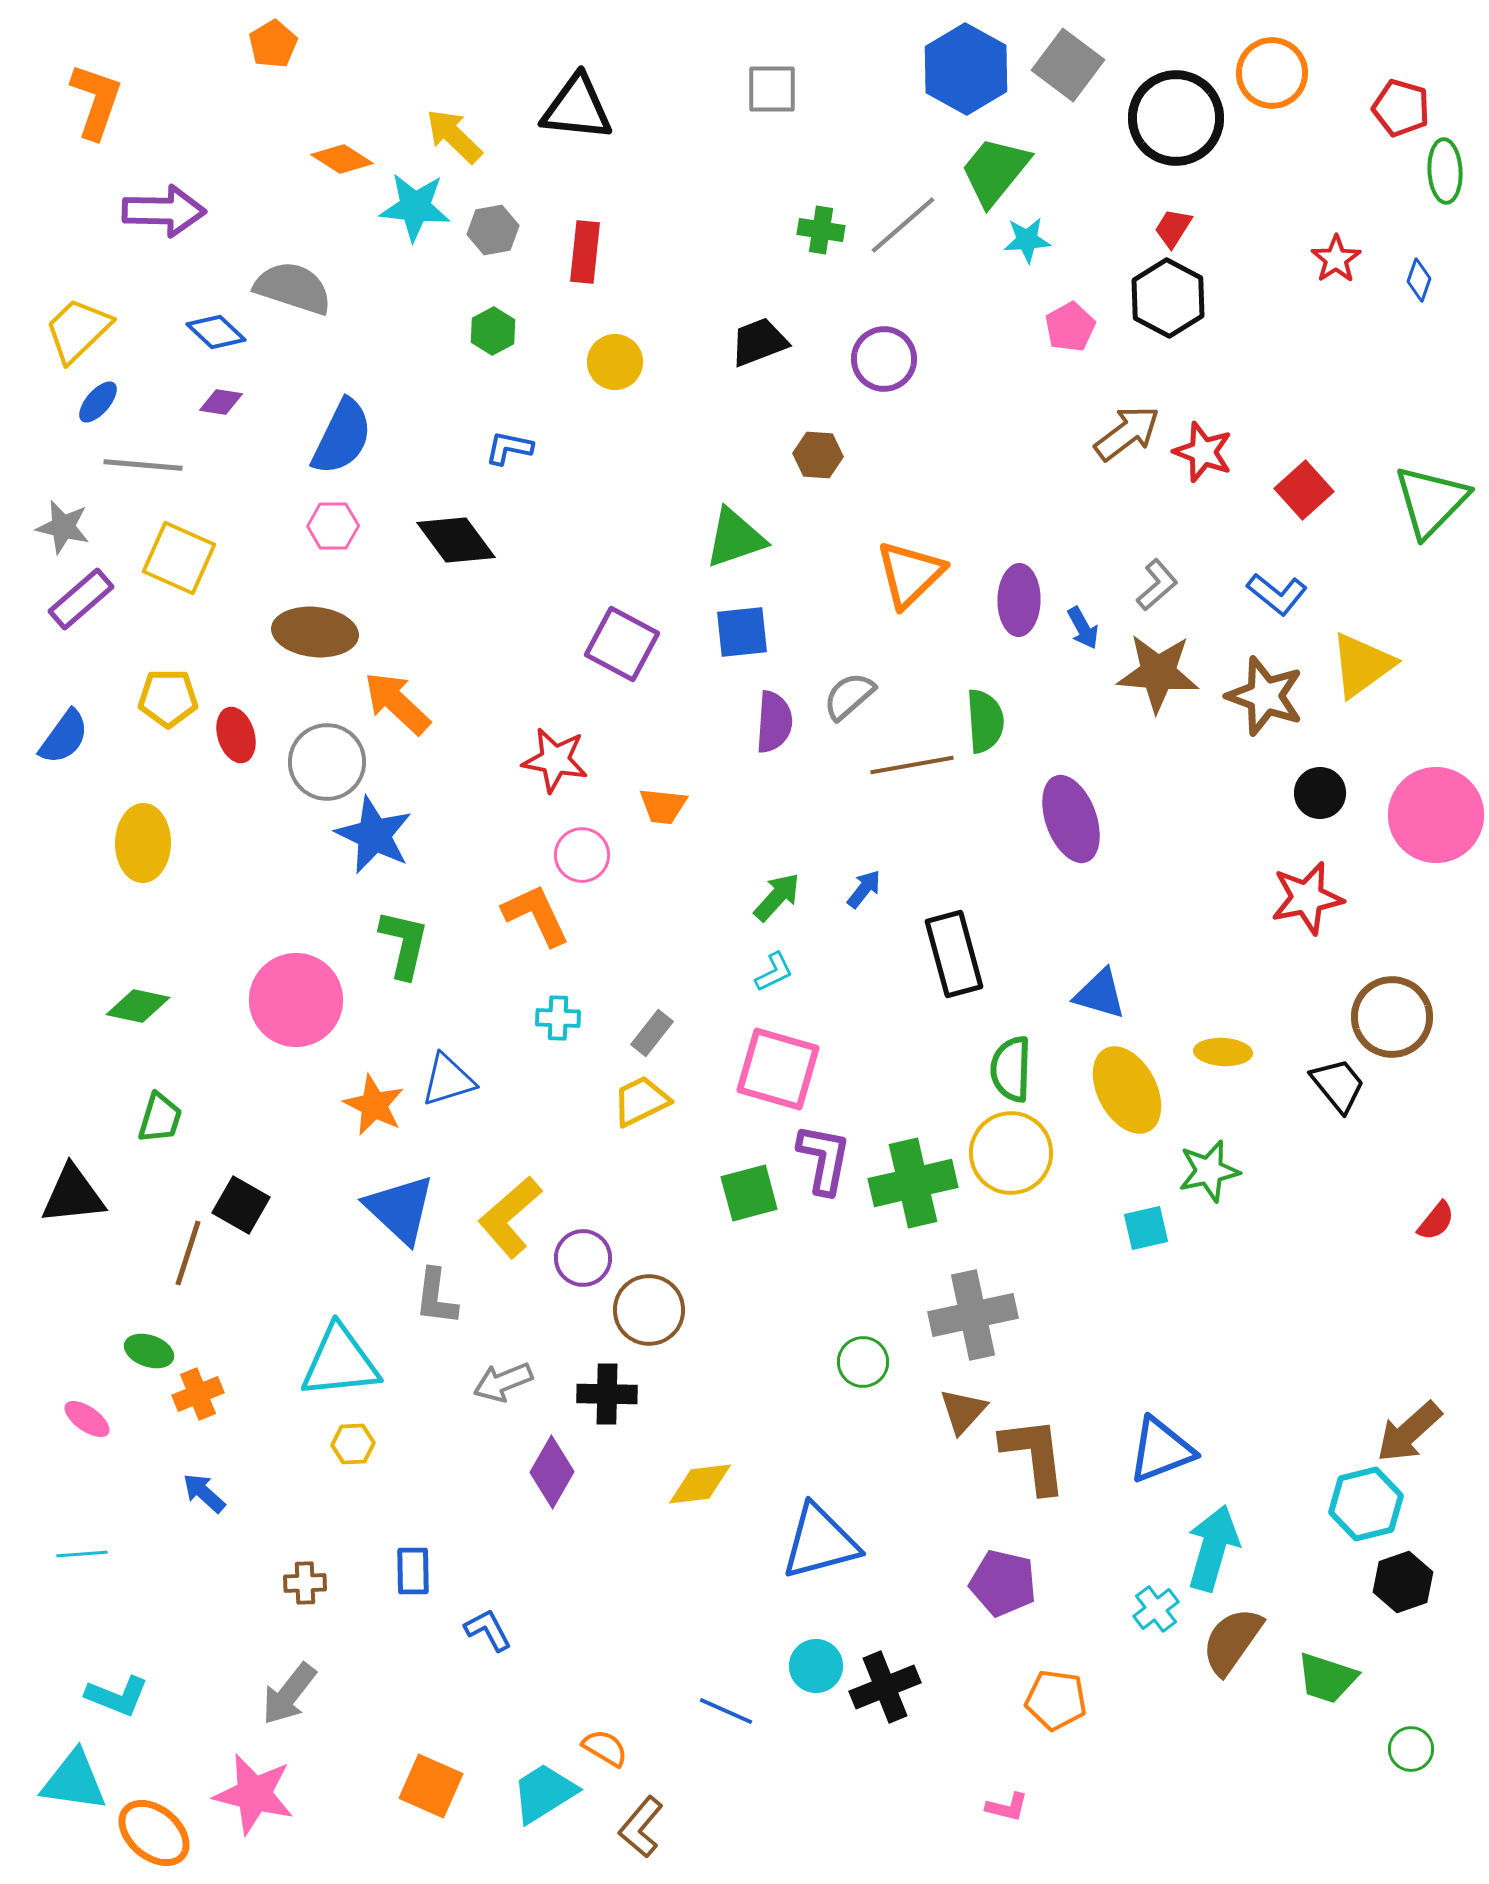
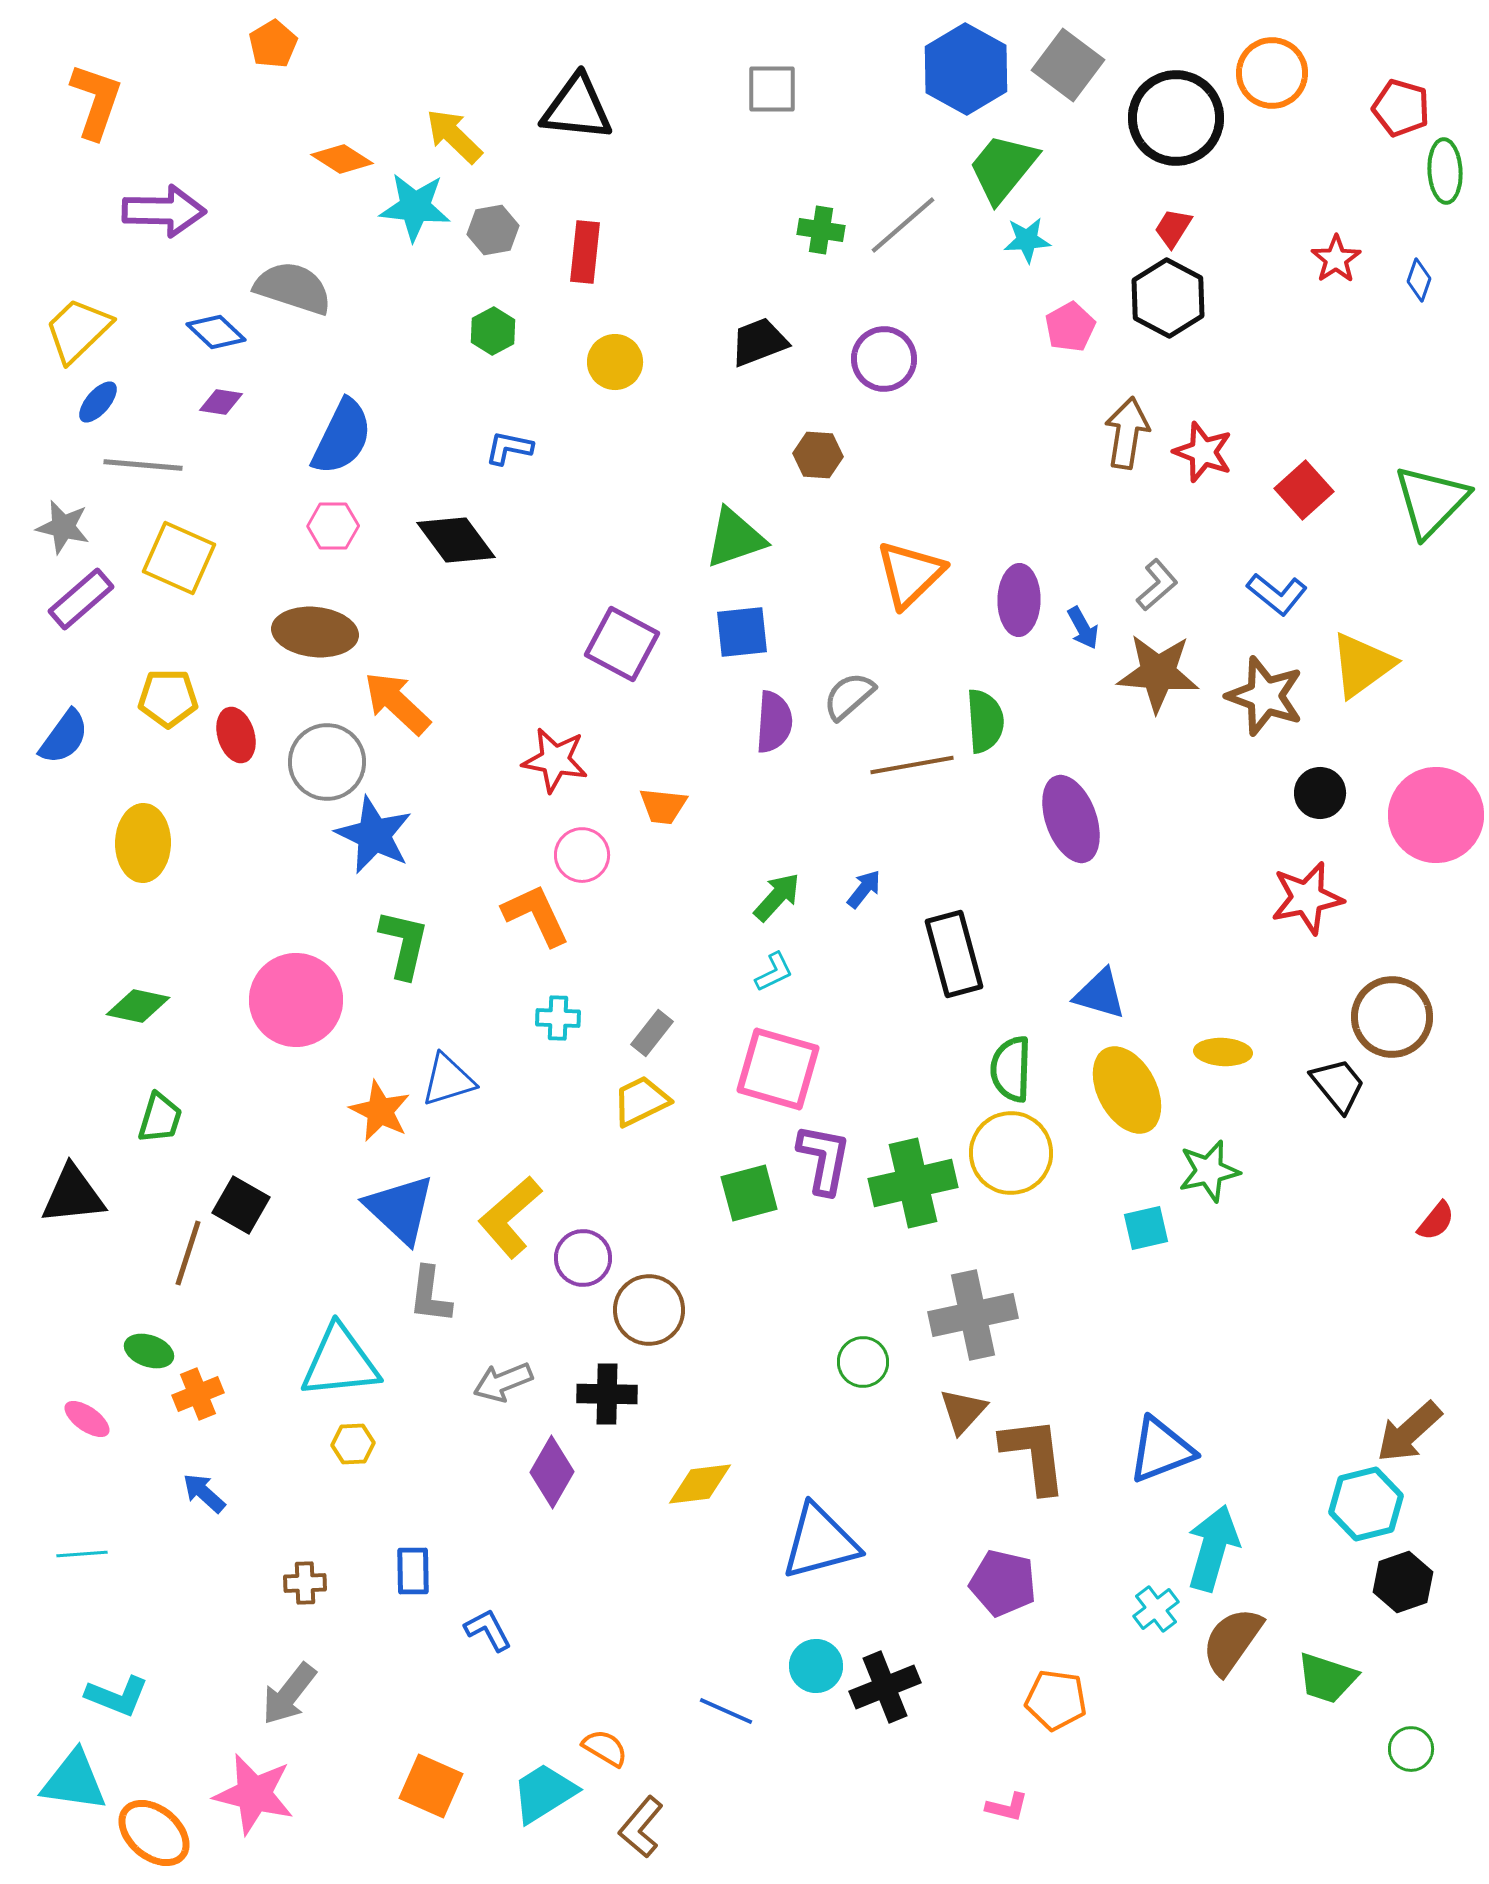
green trapezoid at (995, 171): moved 8 px right, 3 px up
brown arrow at (1127, 433): rotated 44 degrees counterclockwise
orange star at (374, 1105): moved 6 px right, 6 px down
gray L-shape at (436, 1297): moved 6 px left, 2 px up
